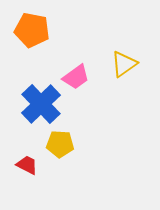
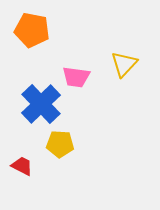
yellow triangle: rotated 12 degrees counterclockwise
pink trapezoid: rotated 44 degrees clockwise
red trapezoid: moved 5 px left, 1 px down
